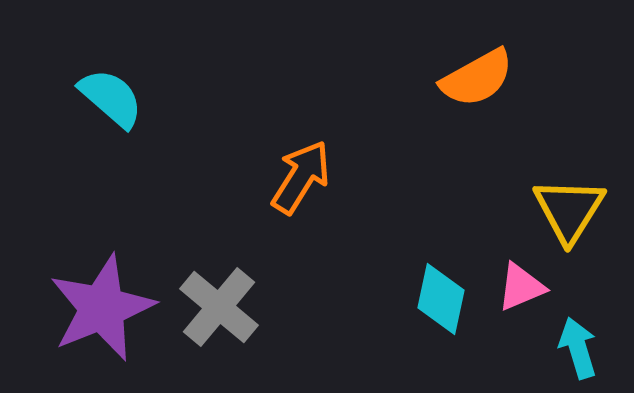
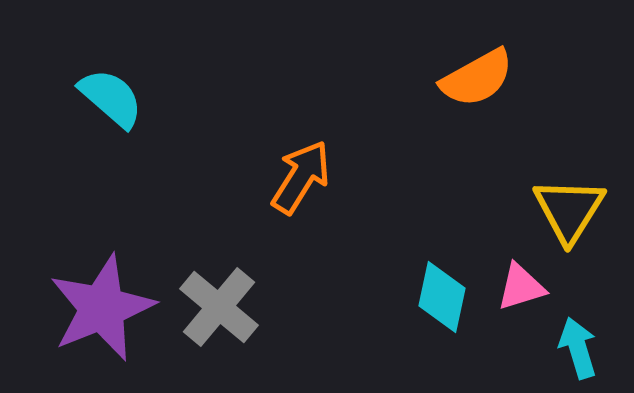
pink triangle: rotated 6 degrees clockwise
cyan diamond: moved 1 px right, 2 px up
